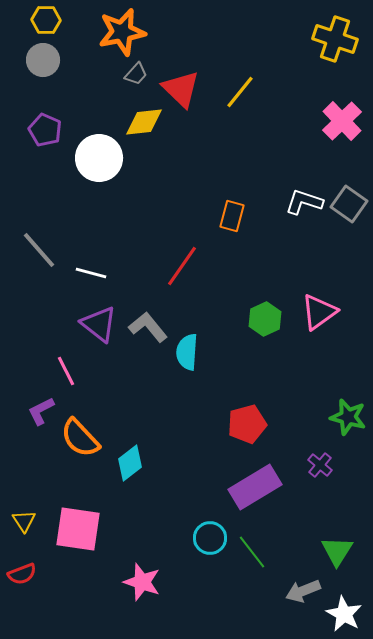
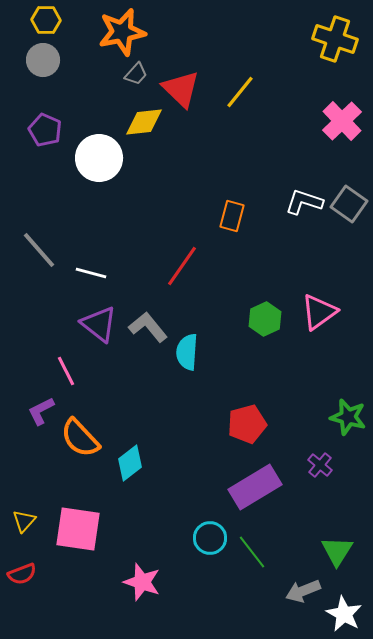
yellow triangle: rotated 15 degrees clockwise
